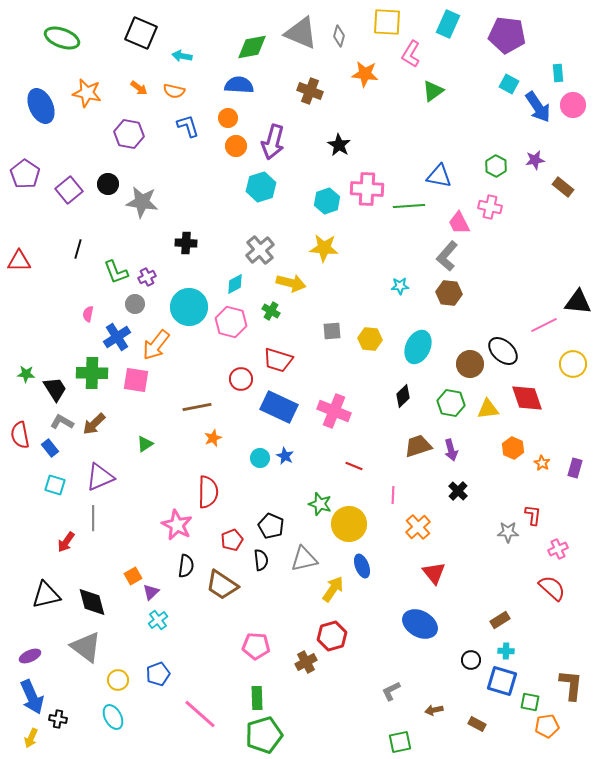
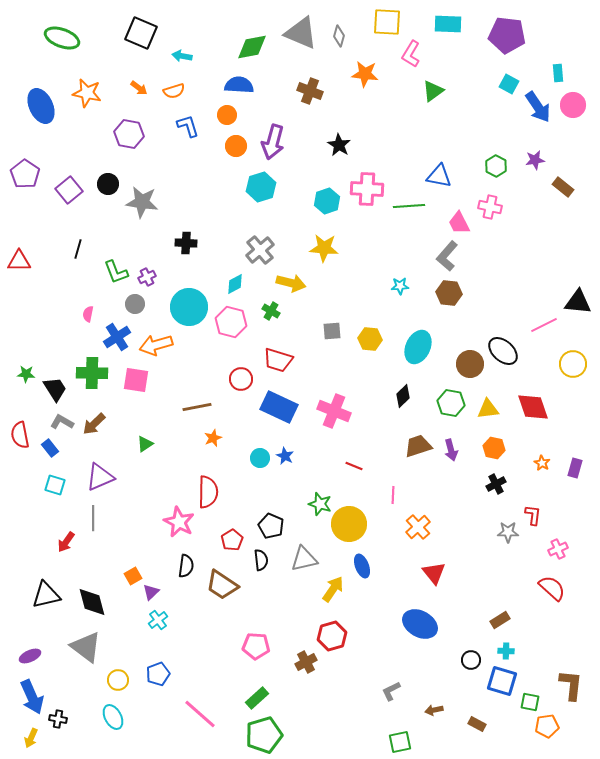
cyan rectangle at (448, 24): rotated 68 degrees clockwise
orange semicircle at (174, 91): rotated 30 degrees counterclockwise
orange circle at (228, 118): moved 1 px left, 3 px up
orange arrow at (156, 345): rotated 36 degrees clockwise
red diamond at (527, 398): moved 6 px right, 9 px down
orange hexagon at (513, 448): moved 19 px left; rotated 10 degrees counterclockwise
black cross at (458, 491): moved 38 px right, 7 px up; rotated 18 degrees clockwise
pink star at (177, 525): moved 2 px right, 3 px up
red pentagon at (232, 540): rotated 10 degrees counterclockwise
green rectangle at (257, 698): rotated 50 degrees clockwise
